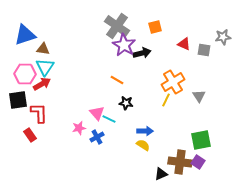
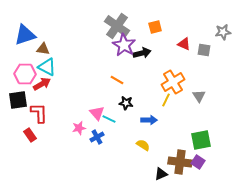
gray star: moved 5 px up
cyan triangle: moved 2 px right; rotated 36 degrees counterclockwise
blue arrow: moved 4 px right, 11 px up
